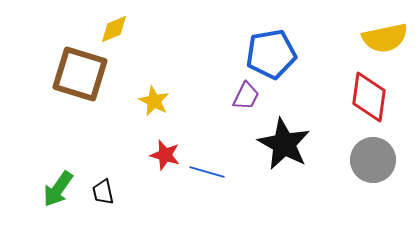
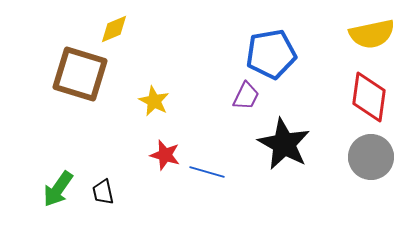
yellow semicircle: moved 13 px left, 4 px up
gray circle: moved 2 px left, 3 px up
